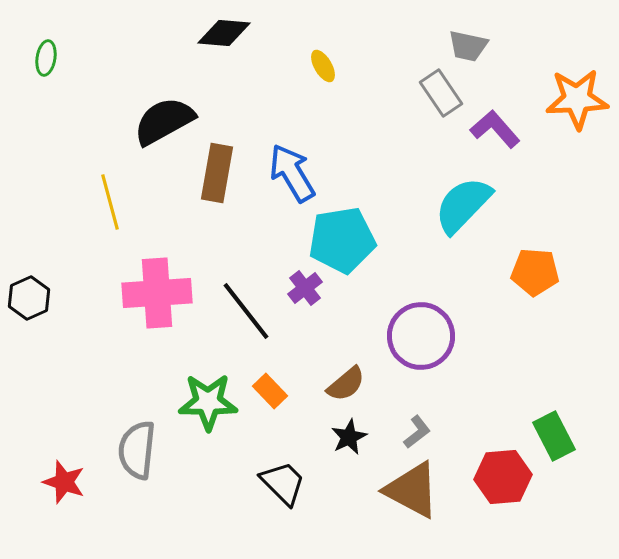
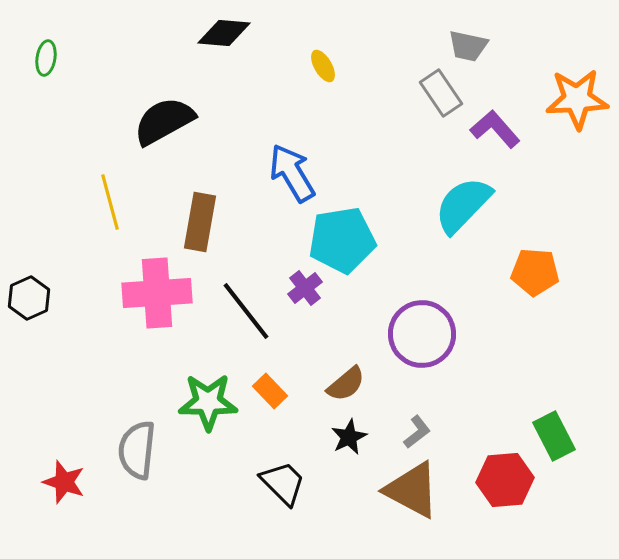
brown rectangle: moved 17 px left, 49 px down
purple circle: moved 1 px right, 2 px up
red hexagon: moved 2 px right, 3 px down
